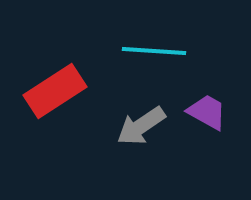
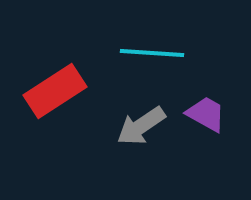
cyan line: moved 2 px left, 2 px down
purple trapezoid: moved 1 px left, 2 px down
